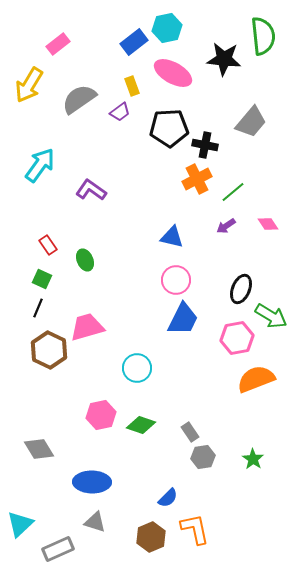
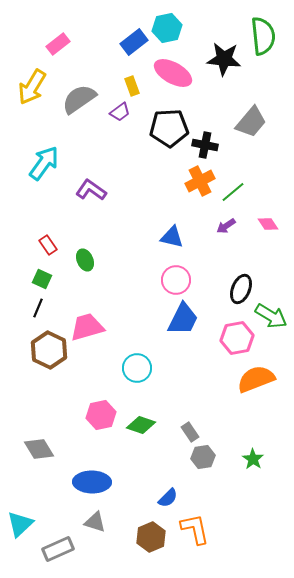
yellow arrow at (29, 85): moved 3 px right, 2 px down
cyan arrow at (40, 165): moved 4 px right, 2 px up
orange cross at (197, 179): moved 3 px right, 2 px down
